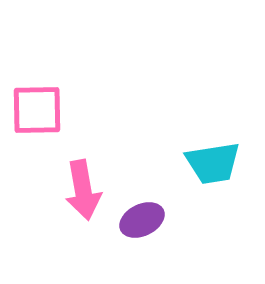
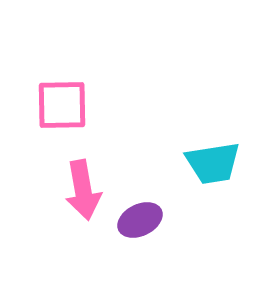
pink square: moved 25 px right, 5 px up
purple ellipse: moved 2 px left
